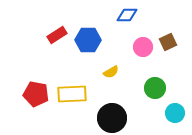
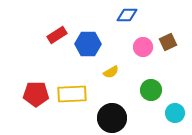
blue hexagon: moved 4 px down
green circle: moved 4 px left, 2 px down
red pentagon: rotated 10 degrees counterclockwise
